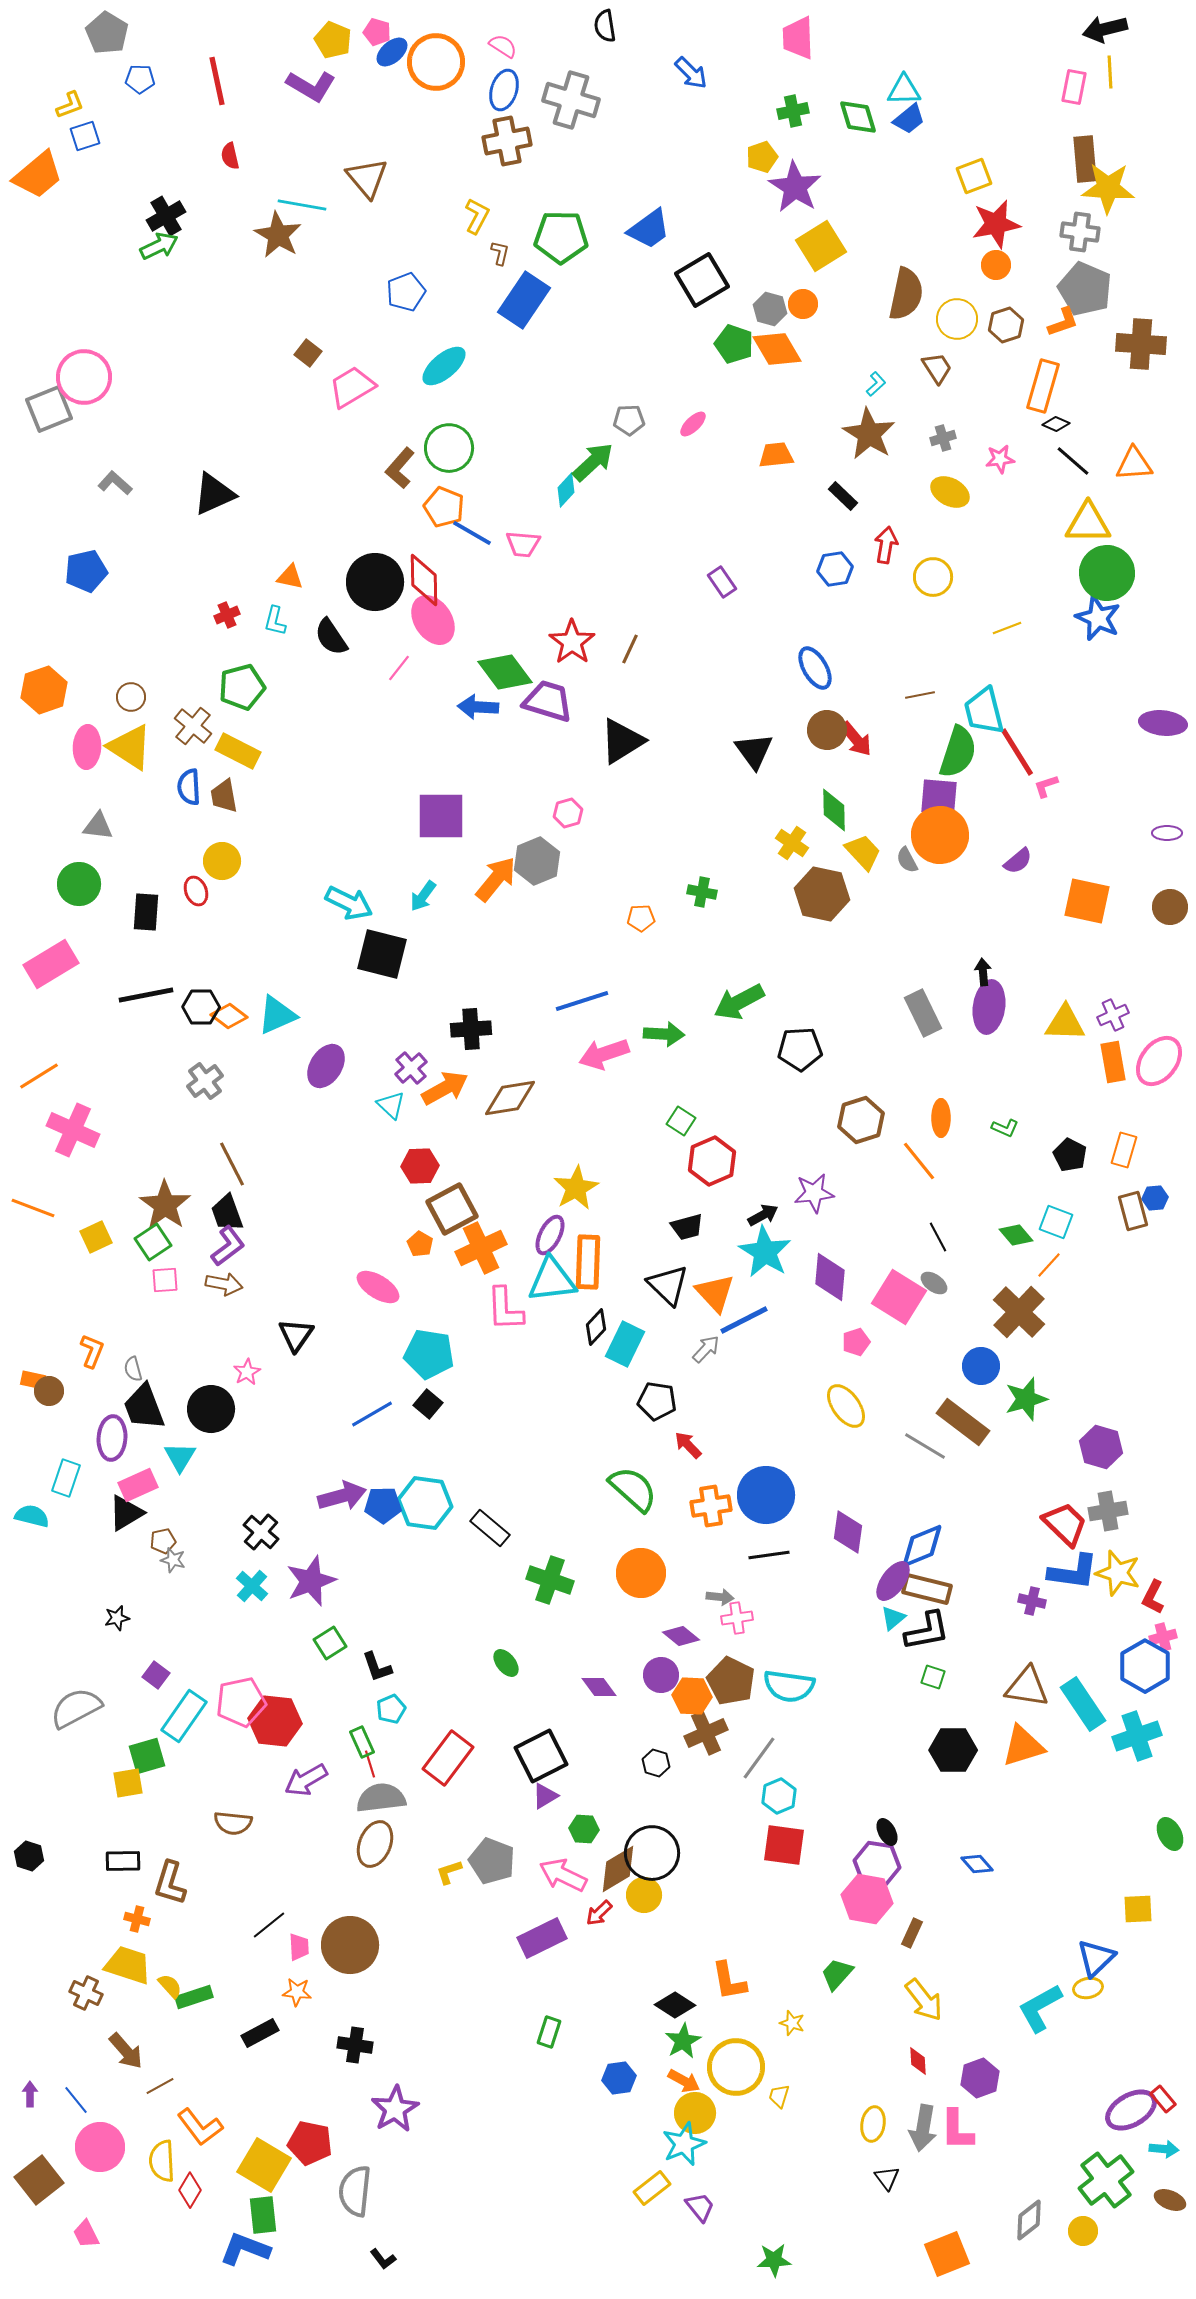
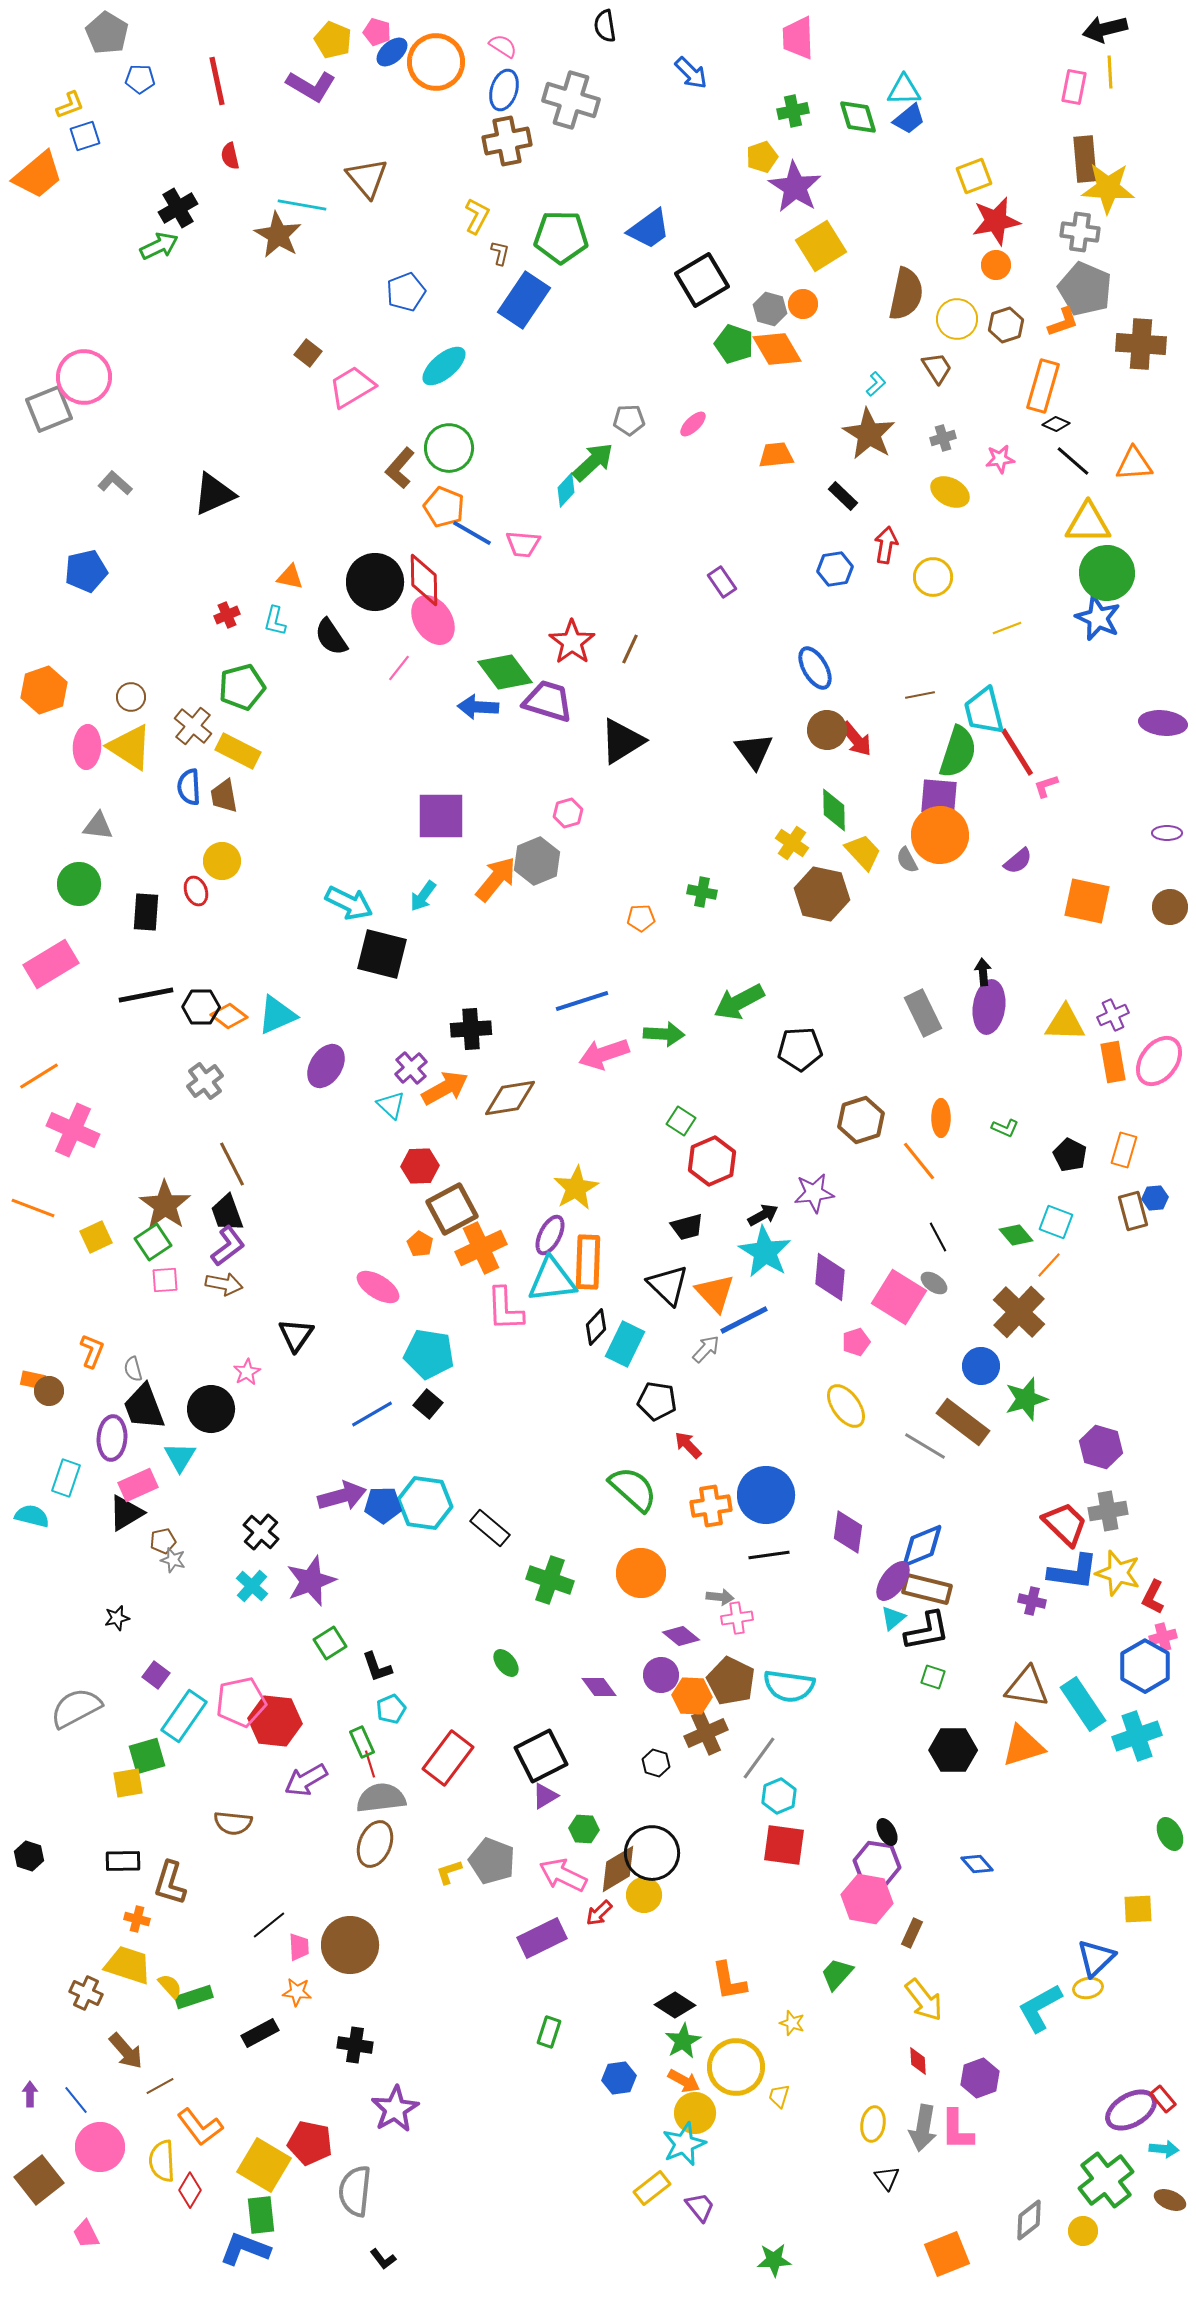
black cross at (166, 216): moved 12 px right, 8 px up
red star at (996, 224): moved 3 px up
green rectangle at (263, 2215): moved 2 px left
